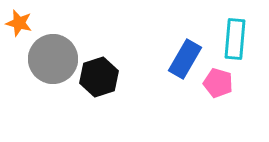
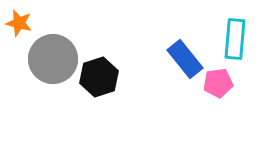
blue rectangle: rotated 69 degrees counterclockwise
pink pentagon: rotated 24 degrees counterclockwise
